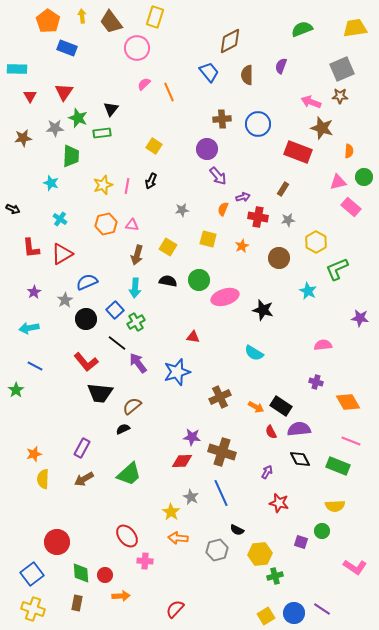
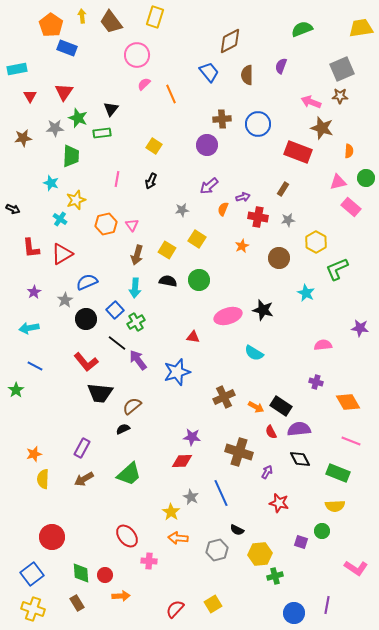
orange pentagon at (48, 21): moved 3 px right, 4 px down
yellow trapezoid at (355, 28): moved 6 px right
pink circle at (137, 48): moved 7 px down
cyan rectangle at (17, 69): rotated 12 degrees counterclockwise
orange line at (169, 92): moved 2 px right, 2 px down
purple circle at (207, 149): moved 4 px up
purple arrow at (218, 176): moved 9 px left, 10 px down; rotated 90 degrees clockwise
green circle at (364, 177): moved 2 px right, 1 px down
yellow star at (103, 185): moved 27 px left, 15 px down
pink line at (127, 186): moved 10 px left, 7 px up
pink triangle at (132, 225): rotated 48 degrees clockwise
yellow square at (208, 239): moved 11 px left; rotated 18 degrees clockwise
yellow square at (168, 247): moved 1 px left, 3 px down
cyan star at (308, 291): moved 2 px left, 2 px down
pink ellipse at (225, 297): moved 3 px right, 19 px down
purple star at (360, 318): moved 10 px down
purple arrow at (138, 363): moved 3 px up
brown cross at (220, 397): moved 4 px right
brown cross at (222, 452): moved 17 px right
green rectangle at (338, 466): moved 7 px down
red circle at (57, 542): moved 5 px left, 5 px up
pink cross at (145, 561): moved 4 px right
pink L-shape at (355, 567): moved 1 px right, 1 px down
brown rectangle at (77, 603): rotated 42 degrees counterclockwise
purple line at (322, 609): moved 5 px right, 4 px up; rotated 66 degrees clockwise
yellow square at (266, 616): moved 53 px left, 12 px up
